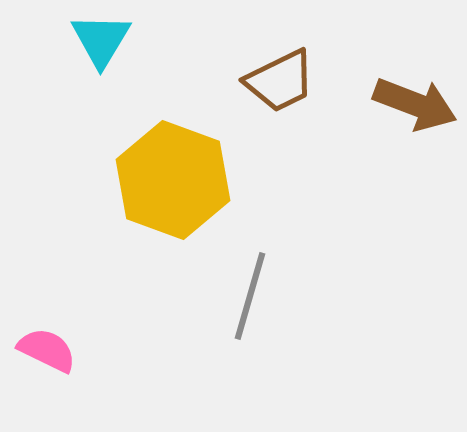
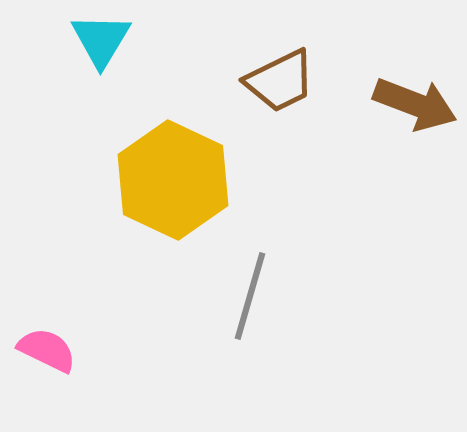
yellow hexagon: rotated 5 degrees clockwise
